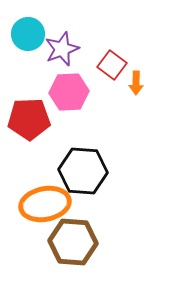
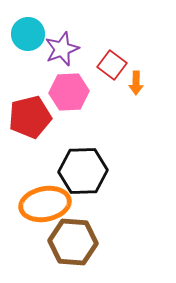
red pentagon: moved 1 px right, 2 px up; rotated 12 degrees counterclockwise
black hexagon: rotated 6 degrees counterclockwise
